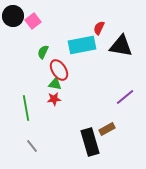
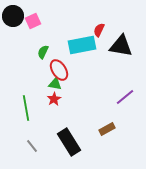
pink square: rotated 14 degrees clockwise
red semicircle: moved 2 px down
red star: rotated 24 degrees counterclockwise
black rectangle: moved 21 px left; rotated 16 degrees counterclockwise
